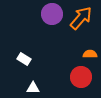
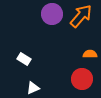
orange arrow: moved 2 px up
red circle: moved 1 px right, 2 px down
white triangle: rotated 24 degrees counterclockwise
